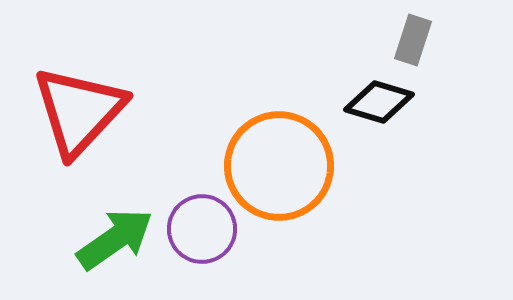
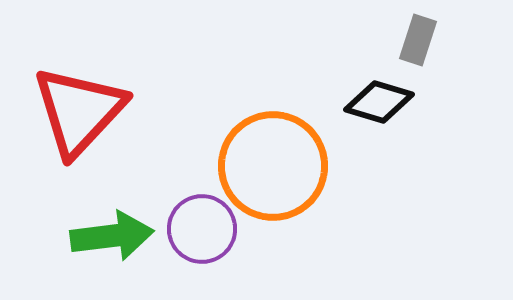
gray rectangle: moved 5 px right
orange circle: moved 6 px left
green arrow: moved 3 px left, 3 px up; rotated 28 degrees clockwise
